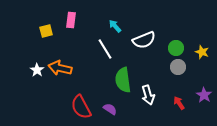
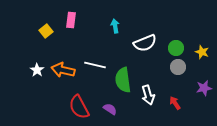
cyan arrow: rotated 32 degrees clockwise
yellow square: rotated 24 degrees counterclockwise
white semicircle: moved 1 px right, 3 px down
white line: moved 10 px left, 16 px down; rotated 45 degrees counterclockwise
orange arrow: moved 3 px right, 2 px down
purple star: moved 7 px up; rotated 28 degrees clockwise
red arrow: moved 4 px left
red semicircle: moved 2 px left
